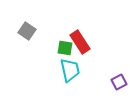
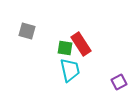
gray square: rotated 18 degrees counterclockwise
red rectangle: moved 1 px right, 2 px down
